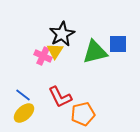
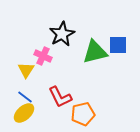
blue square: moved 1 px down
yellow triangle: moved 29 px left, 19 px down
blue line: moved 2 px right, 2 px down
